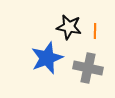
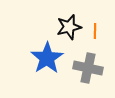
black star: rotated 25 degrees counterclockwise
blue star: rotated 12 degrees counterclockwise
